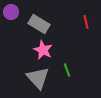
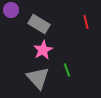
purple circle: moved 2 px up
pink star: rotated 18 degrees clockwise
